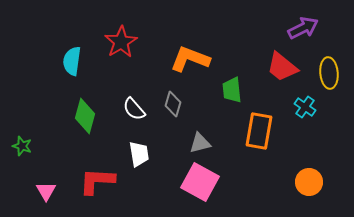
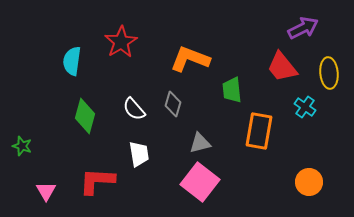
red trapezoid: rotated 12 degrees clockwise
pink square: rotated 9 degrees clockwise
